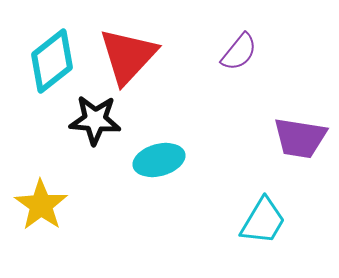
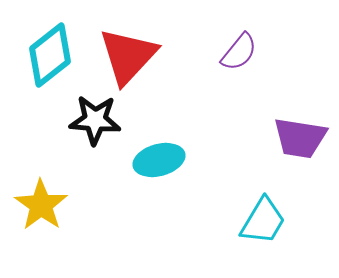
cyan diamond: moved 2 px left, 6 px up
